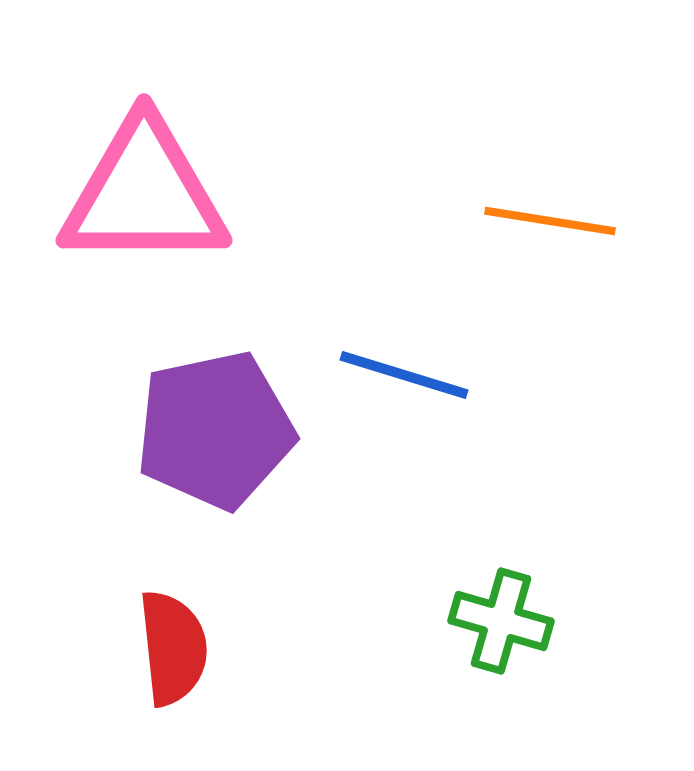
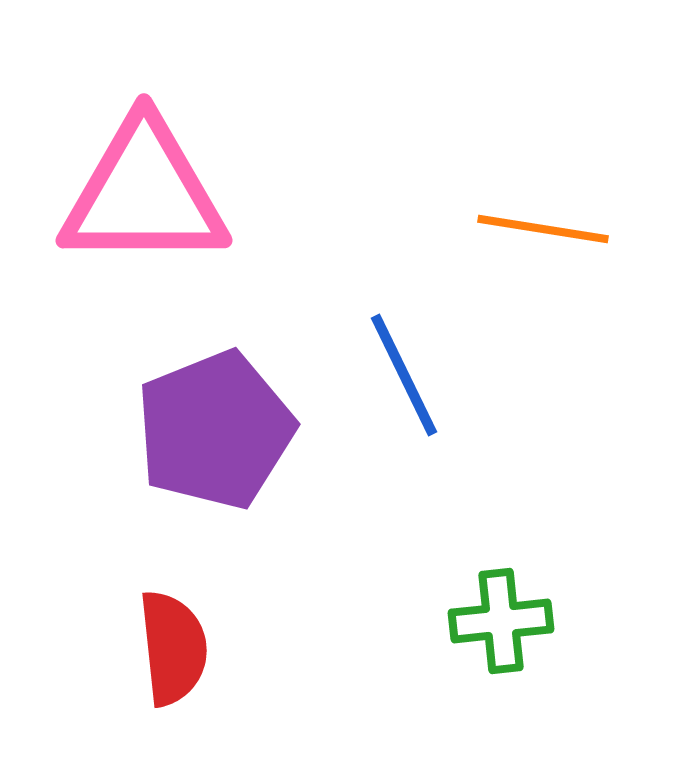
orange line: moved 7 px left, 8 px down
blue line: rotated 47 degrees clockwise
purple pentagon: rotated 10 degrees counterclockwise
green cross: rotated 22 degrees counterclockwise
